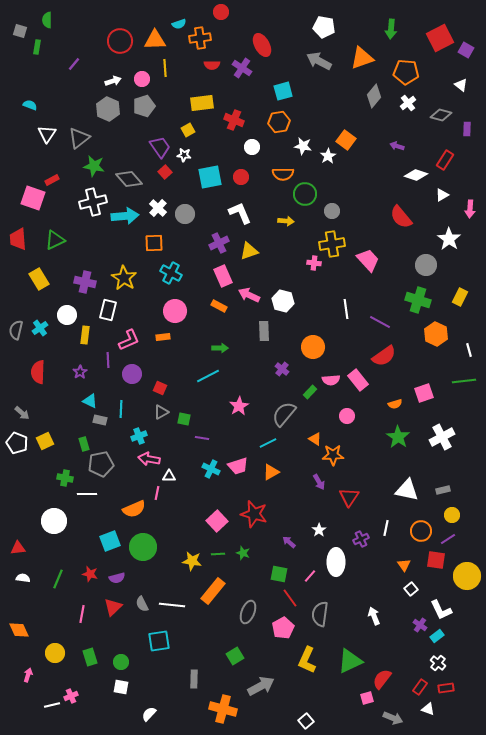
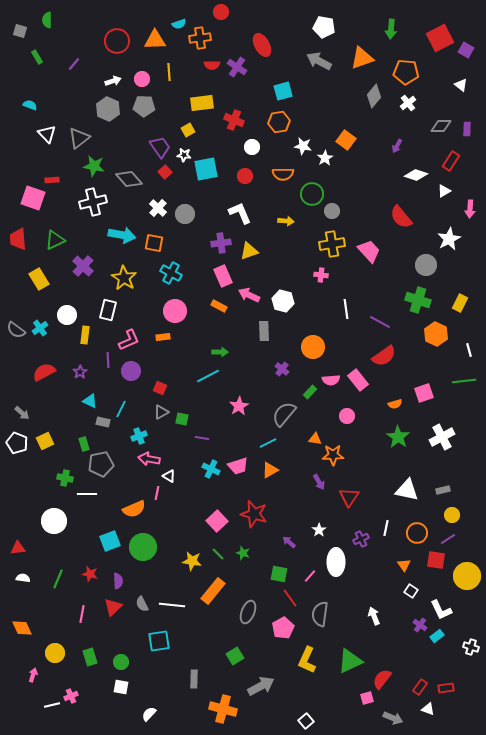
red circle at (120, 41): moved 3 px left
green rectangle at (37, 47): moved 10 px down; rotated 40 degrees counterclockwise
yellow line at (165, 68): moved 4 px right, 4 px down
purple cross at (242, 68): moved 5 px left, 1 px up
gray pentagon at (144, 106): rotated 20 degrees clockwise
gray diamond at (441, 115): moved 11 px down; rotated 15 degrees counterclockwise
white triangle at (47, 134): rotated 18 degrees counterclockwise
purple arrow at (397, 146): rotated 80 degrees counterclockwise
white star at (328, 156): moved 3 px left, 2 px down
red rectangle at (445, 160): moved 6 px right, 1 px down
cyan square at (210, 177): moved 4 px left, 8 px up
red circle at (241, 177): moved 4 px right, 1 px up
red rectangle at (52, 180): rotated 24 degrees clockwise
green circle at (305, 194): moved 7 px right
white triangle at (442, 195): moved 2 px right, 4 px up
cyan arrow at (125, 216): moved 3 px left, 19 px down; rotated 16 degrees clockwise
white star at (449, 239): rotated 10 degrees clockwise
orange square at (154, 243): rotated 12 degrees clockwise
purple cross at (219, 243): moved 2 px right; rotated 18 degrees clockwise
pink trapezoid at (368, 260): moved 1 px right, 9 px up
pink cross at (314, 263): moved 7 px right, 12 px down
purple cross at (85, 282): moved 2 px left, 16 px up; rotated 30 degrees clockwise
yellow rectangle at (460, 297): moved 6 px down
gray semicircle at (16, 330): rotated 66 degrees counterclockwise
green arrow at (220, 348): moved 4 px down
red semicircle at (38, 372): moved 6 px right; rotated 60 degrees clockwise
purple circle at (132, 374): moved 1 px left, 3 px up
cyan line at (121, 409): rotated 24 degrees clockwise
green square at (184, 419): moved 2 px left
gray rectangle at (100, 420): moved 3 px right, 2 px down
orange triangle at (315, 439): rotated 24 degrees counterclockwise
orange triangle at (271, 472): moved 1 px left, 2 px up
white triangle at (169, 476): rotated 32 degrees clockwise
orange circle at (421, 531): moved 4 px left, 2 px down
green line at (218, 554): rotated 48 degrees clockwise
purple semicircle at (117, 578): moved 1 px right, 3 px down; rotated 77 degrees counterclockwise
white square at (411, 589): moved 2 px down; rotated 16 degrees counterclockwise
orange diamond at (19, 630): moved 3 px right, 2 px up
white cross at (438, 663): moved 33 px right, 16 px up; rotated 21 degrees counterclockwise
pink arrow at (28, 675): moved 5 px right
